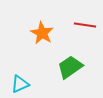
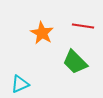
red line: moved 2 px left, 1 px down
green trapezoid: moved 5 px right, 5 px up; rotated 100 degrees counterclockwise
